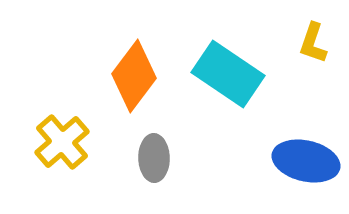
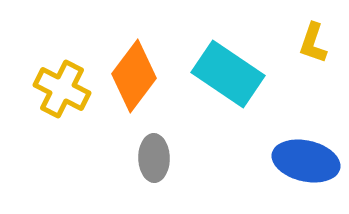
yellow cross: moved 53 px up; rotated 22 degrees counterclockwise
